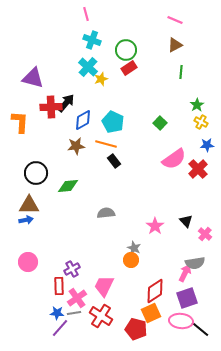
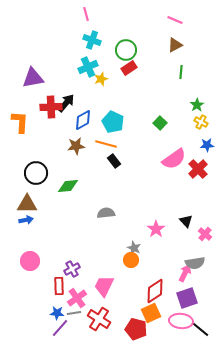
cyan cross at (88, 67): rotated 24 degrees clockwise
purple triangle at (33, 78): rotated 25 degrees counterclockwise
brown triangle at (29, 205): moved 2 px left, 1 px up
pink star at (155, 226): moved 1 px right, 3 px down
pink circle at (28, 262): moved 2 px right, 1 px up
red cross at (101, 316): moved 2 px left, 3 px down
